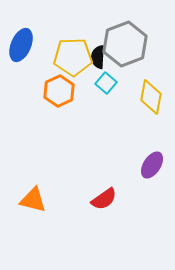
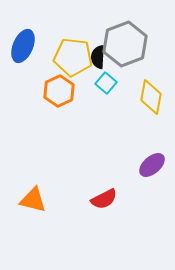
blue ellipse: moved 2 px right, 1 px down
yellow pentagon: rotated 9 degrees clockwise
purple ellipse: rotated 16 degrees clockwise
red semicircle: rotated 8 degrees clockwise
